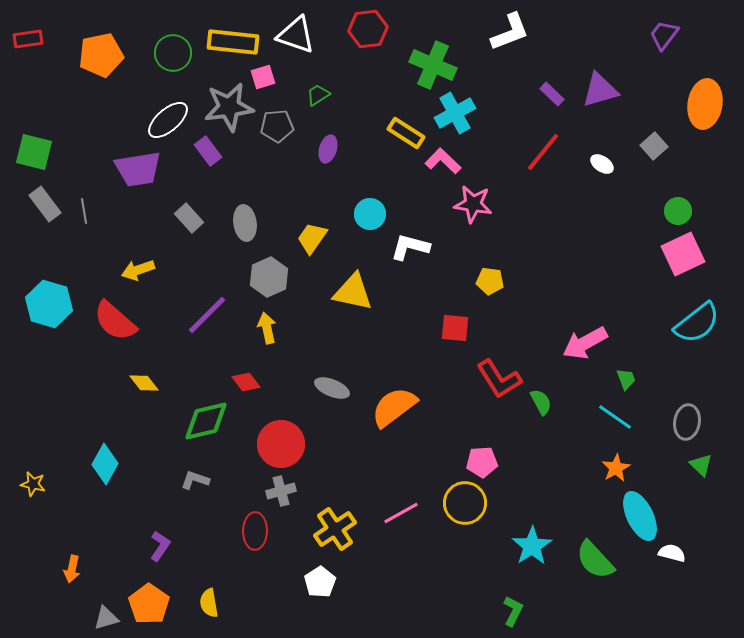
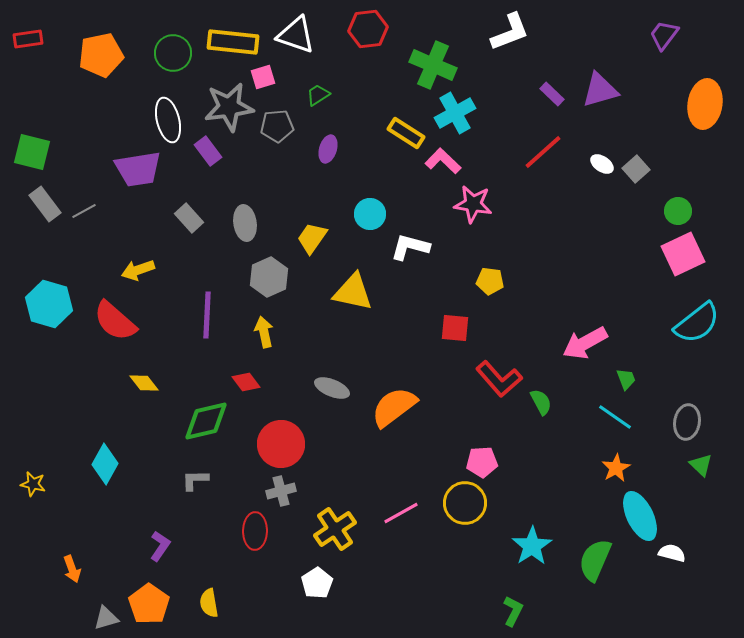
white ellipse at (168, 120): rotated 63 degrees counterclockwise
gray square at (654, 146): moved 18 px left, 23 px down
green square at (34, 152): moved 2 px left
red line at (543, 152): rotated 9 degrees clockwise
gray line at (84, 211): rotated 70 degrees clockwise
purple line at (207, 315): rotated 42 degrees counterclockwise
yellow arrow at (267, 328): moved 3 px left, 4 px down
red L-shape at (499, 379): rotated 9 degrees counterclockwise
gray L-shape at (195, 480): rotated 20 degrees counterclockwise
green semicircle at (595, 560): rotated 66 degrees clockwise
orange arrow at (72, 569): rotated 32 degrees counterclockwise
white pentagon at (320, 582): moved 3 px left, 1 px down
